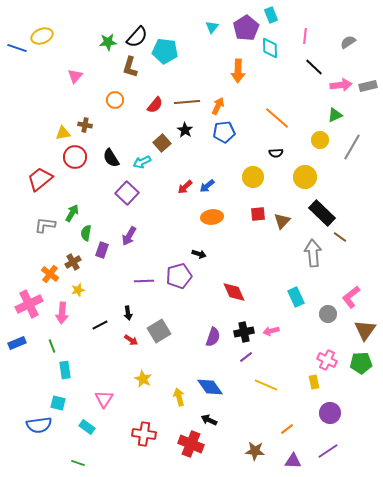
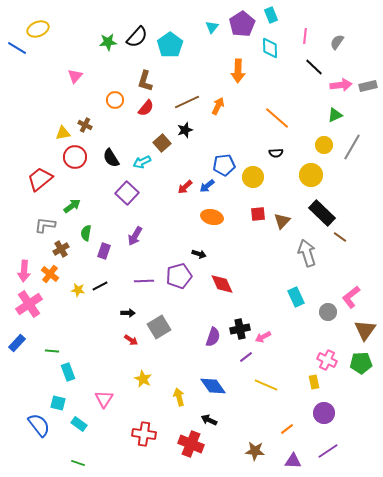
purple pentagon at (246, 28): moved 4 px left, 4 px up
yellow ellipse at (42, 36): moved 4 px left, 7 px up
gray semicircle at (348, 42): moved 11 px left; rotated 21 degrees counterclockwise
blue line at (17, 48): rotated 12 degrees clockwise
cyan pentagon at (165, 51): moved 5 px right, 6 px up; rotated 30 degrees clockwise
brown L-shape at (130, 67): moved 15 px right, 14 px down
brown line at (187, 102): rotated 20 degrees counterclockwise
red semicircle at (155, 105): moved 9 px left, 3 px down
brown cross at (85, 125): rotated 16 degrees clockwise
black star at (185, 130): rotated 21 degrees clockwise
blue pentagon at (224, 132): moved 33 px down
yellow circle at (320, 140): moved 4 px right, 5 px down
yellow circle at (305, 177): moved 6 px right, 2 px up
green arrow at (72, 213): moved 7 px up; rotated 24 degrees clockwise
orange ellipse at (212, 217): rotated 20 degrees clockwise
purple arrow at (129, 236): moved 6 px right
purple rectangle at (102, 250): moved 2 px right, 1 px down
gray arrow at (313, 253): moved 6 px left; rotated 12 degrees counterclockwise
brown cross at (73, 262): moved 12 px left, 13 px up
yellow star at (78, 290): rotated 24 degrees clockwise
red diamond at (234, 292): moved 12 px left, 8 px up
pink cross at (29, 304): rotated 8 degrees counterclockwise
pink arrow at (62, 313): moved 38 px left, 42 px up
black arrow at (128, 313): rotated 80 degrees counterclockwise
gray circle at (328, 314): moved 2 px up
black line at (100, 325): moved 39 px up
gray square at (159, 331): moved 4 px up
pink arrow at (271, 331): moved 8 px left, 6 px down; rotated 14 degrees counterclockwise
black cross at (244, 332): moved 4 px left, 3 px up
blue rectangle at (17, 343): rotated 24 degrees counterclockwise
green line at (52, 346): moved 5 px down; rotated 64 degrees counterclockwise
cyan rectangle at (65, 370): moved 3 px right, 2 px down; rotated 12 degrees counterclockwise
blue diamond at (210, 387): moved 3 px right, 1 px up
purple circle at (330, 413): moved 6 px left
blue semicircle at (39, 425): rotated 120 degrees counterclockwise
cyan rectangle at (87, 427): moved 8 px left, 3 px up
